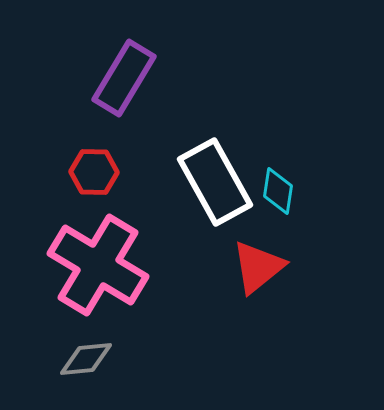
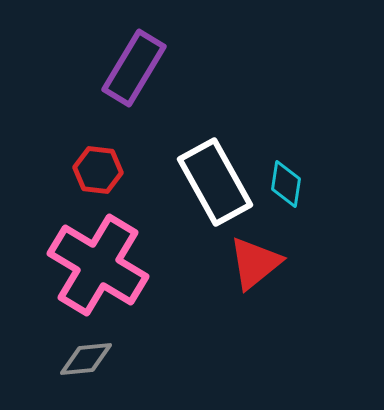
purple rectangle: moved 10 px right, 10 px up
red hexagon: moved 4 px right, 2 px up; rotated 6 degrees clockwise
cyan diamond: moved 8 px right, 7 px up
red triangle: moved 3 px left, 4 px up
